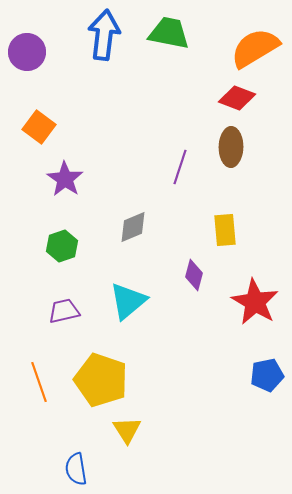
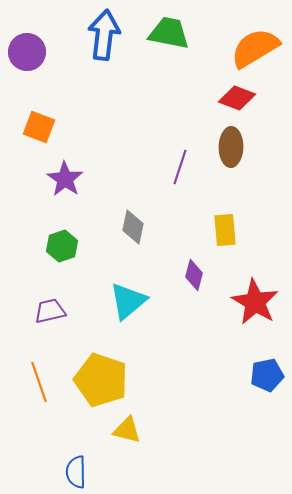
orange square: rotated 16 degrees counterclockwise
gray diamond: rotated 56 degrees counterclockwise
purple trapezoid: moved 14 px left
yellow triangle: rotated 44 degrees counterclockwise
blue semicircle: moved 3 px down; rotated 8 degrees clockwise
